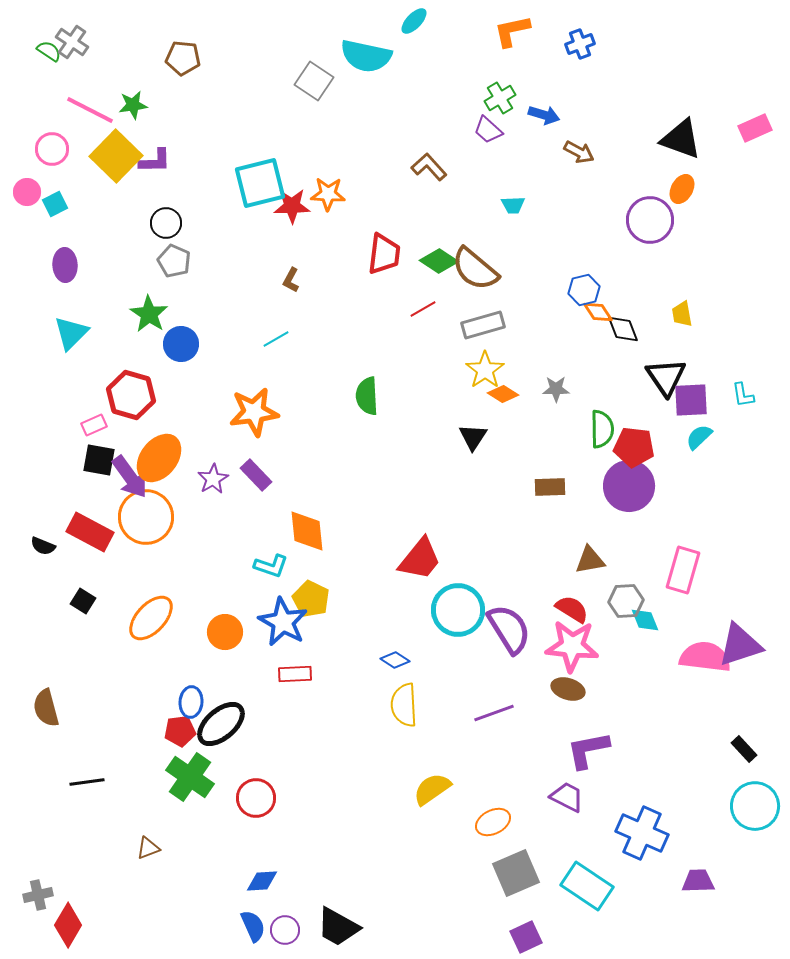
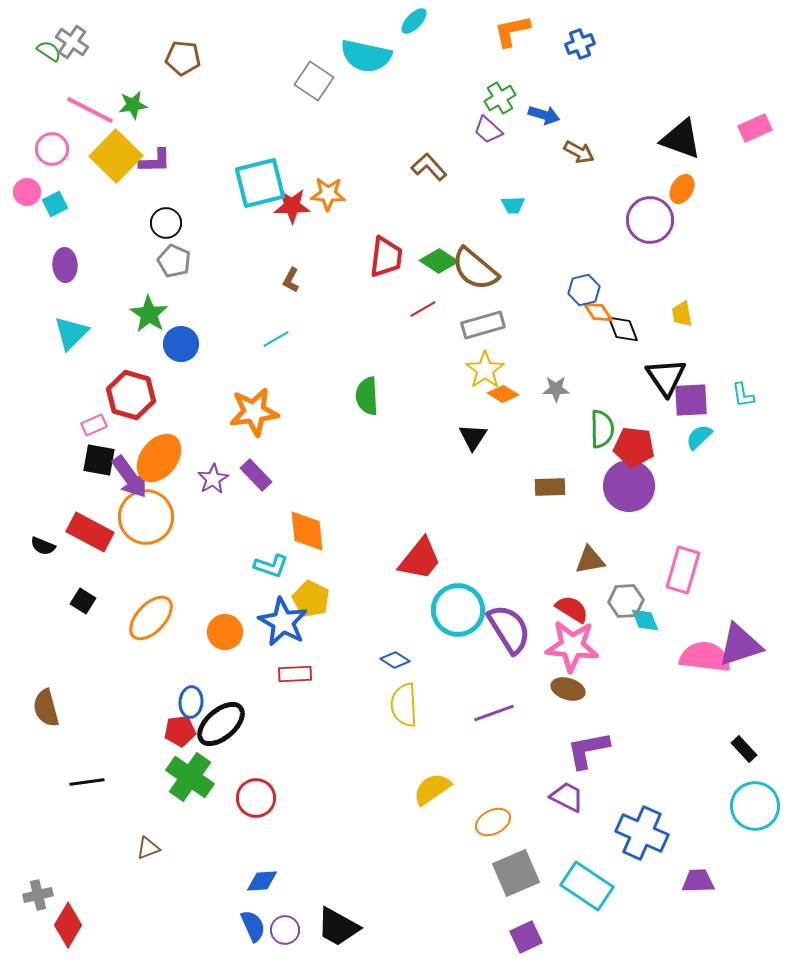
red trapezoid at (384, 254): moved 2 px right, 3 px down
